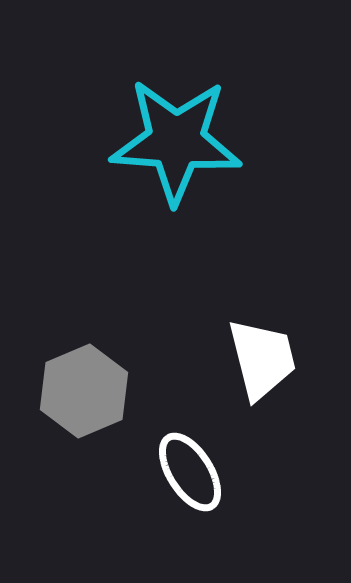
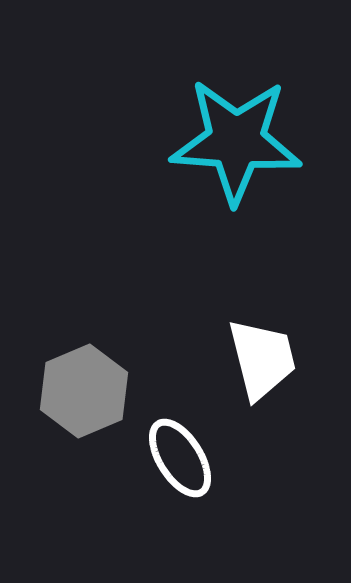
cyan star: moved 60 px right
white ellipse: moved 10 px left, 14 px up
